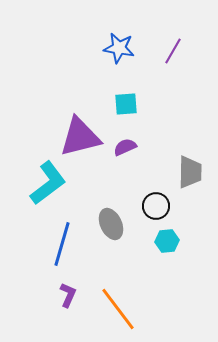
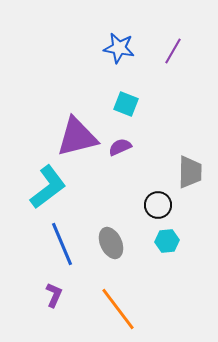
cyan square: rotated 25 degrees clockwise
purple triangle: moved 3 px left
purple semicircle: moved 5 px left
cyan L-shape: moved 4 px down
black circle: moved 2 px right, 1 px up
gray ellipse: moved 19 px down
blue line: rotated 39 degrees counterclockwise
purple L-shape: moved 14 px left
